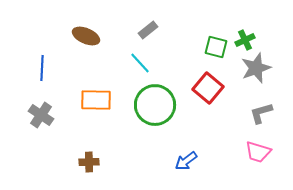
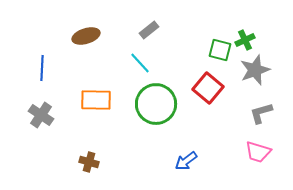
gray rectangle: moved 1 px right
brown ellipse: rotated 40 degrees counterclockwise
green square: moved 4 px right, 3 px down
gray star: moved 1 px left, 2 px down
green circle: moved 1 px right, 1 px up
brown cross: rotated 18 degrees clockwise
